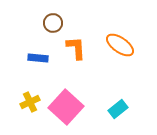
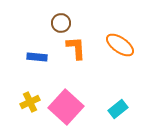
brown circle: moved 8 px right
blue rectangle: moved 1 px left, 1 px up
